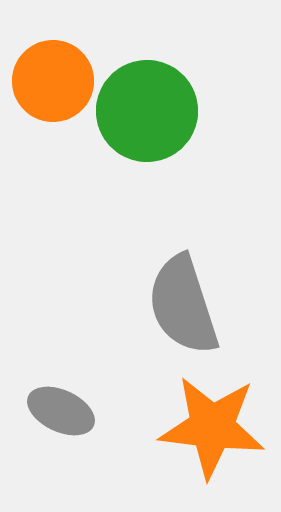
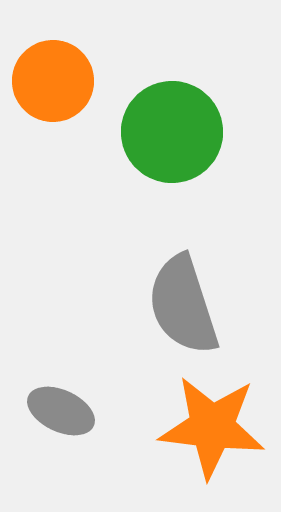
green circle: moved 25 px right, 21 px down
